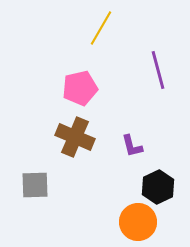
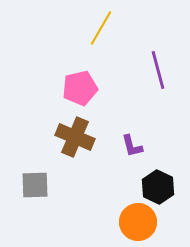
black hexagon: rotated 8 degrees counterclockwise
